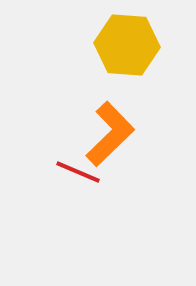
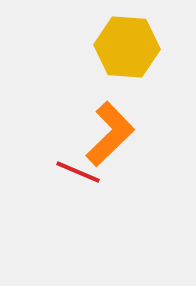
yellow hexagon: moved 2 px down
